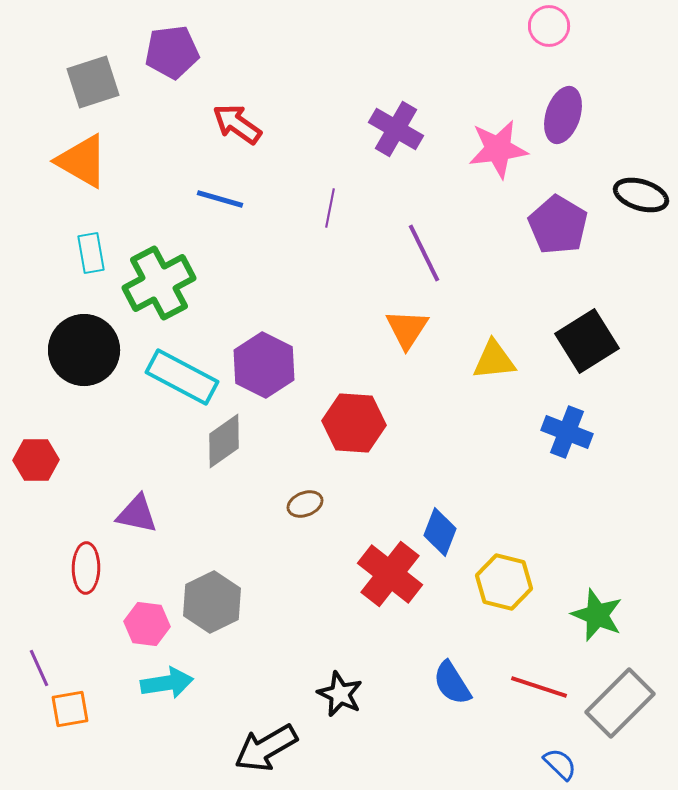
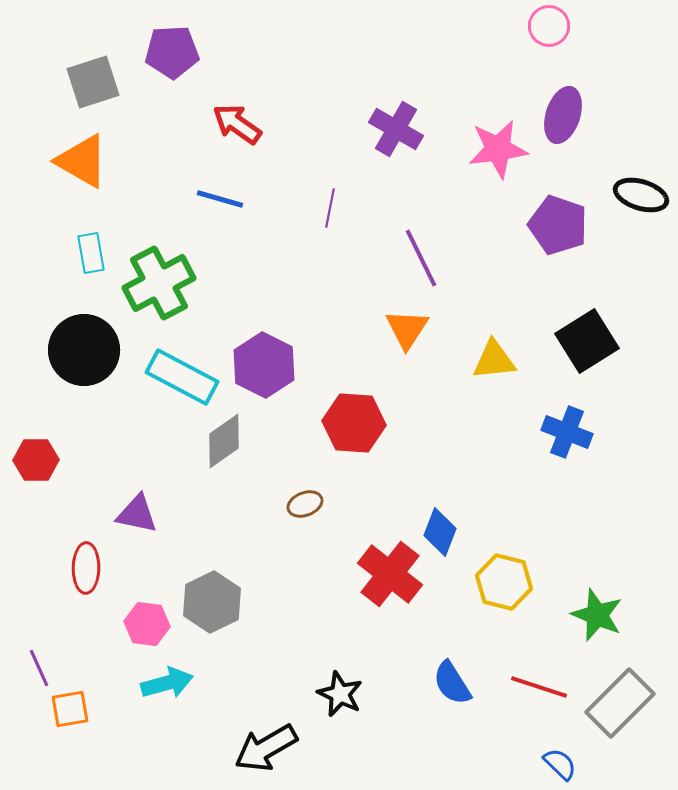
purple pentagon at (172, 52): rotated 4 degrees clockwise
purple pentagon at (558, 225): rotated 12 degrees counterclockwise
purple line at (424, 253): moved 3 px left, 5 px down
cyan arrow at (167, 683): rotated 6 degrees counterclockwise
